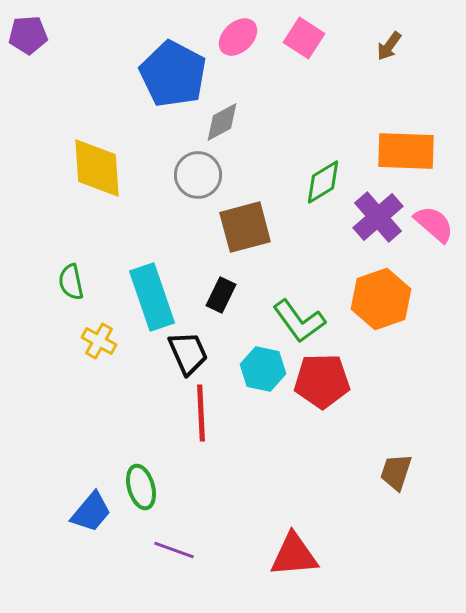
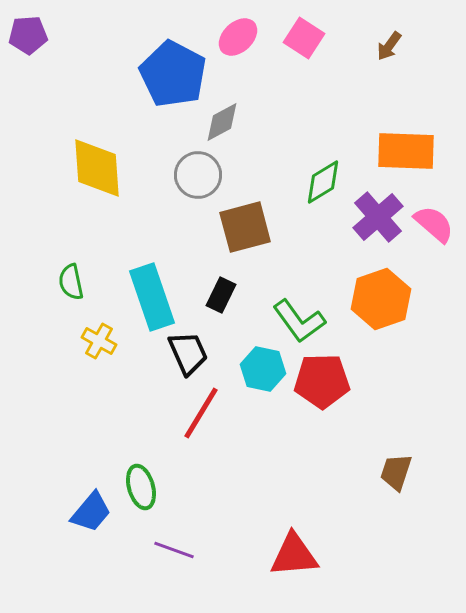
red line: rotated 34 degrees clockwise
